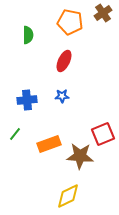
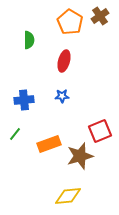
brown cross: moved 3 px left, 3 px down
orange pentagon: rotated 20 degrees clockwise
green semicircle: moved 1 px right, 5 px down
red ellipse: rotated 10 degrees counterclockwise
blue cross: moved 3 px left
red square: moved 3 px left, 3 px up
brown star: rotated 20 degrees counterclockwise
yellow diamond: rotated 20 degrees clockwise
